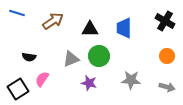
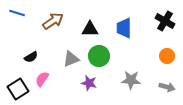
black semicircle: moved 2 px right; rotated 40 degrees counterclockwise
